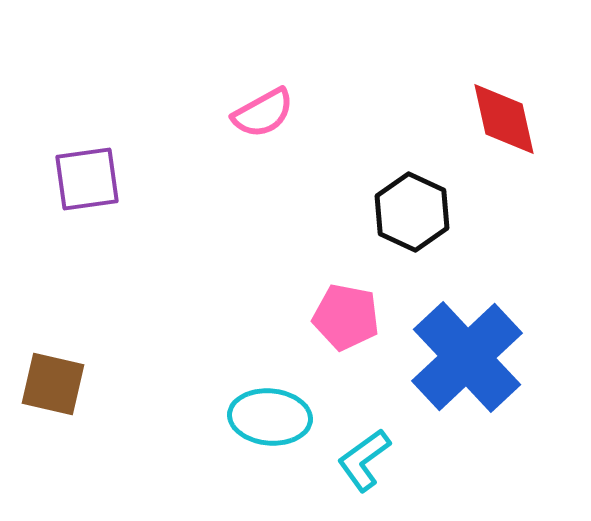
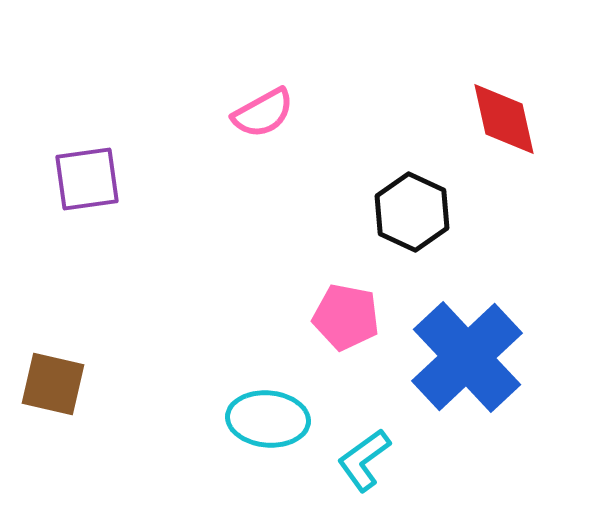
cyan ellipse: moved 2 px left, 2 px down
